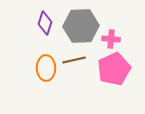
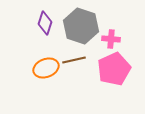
gray hexagon: rotated 20 degrees clockwise
orange ellipse: rotated 70 degrees clockwise
